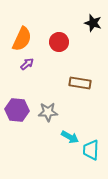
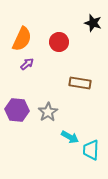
gray star: rotated 30 degrees counterclockwise
